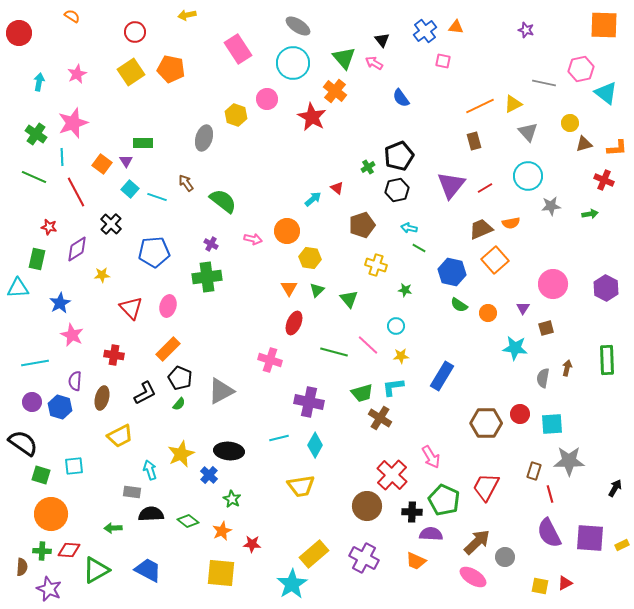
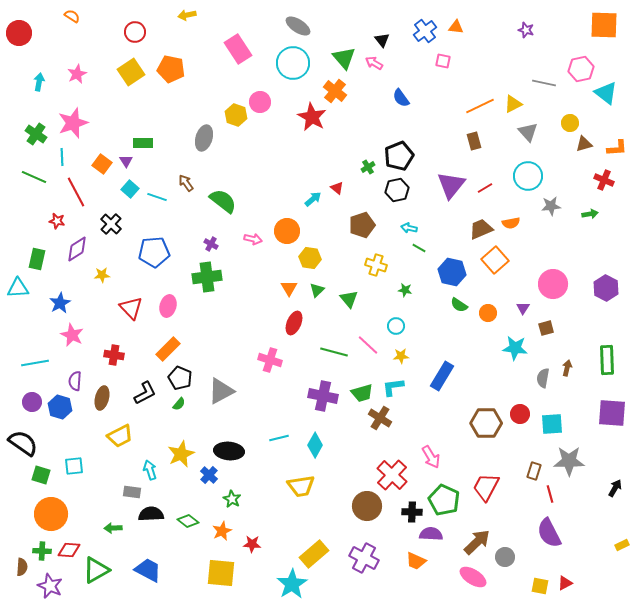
pink circle at (267, 99): moved 7 px left, 3 px down
red star at (49, 227): moved 8 px right, 6 px up
purple cross at (309, 402): moved 14 px right, 6 px up
purple square at (590, 538): moved 22 px right, 125 px up
purple star at (49, 589): moved 1 px right, 3 px up
